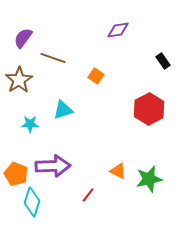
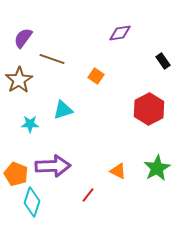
purple diamond: moved 2 px right, 3 px down
brown line: moved 1 px left, 1 px down
green star: moved 8 px right, 11 px up; rotated 16 degrees counterclockwise
